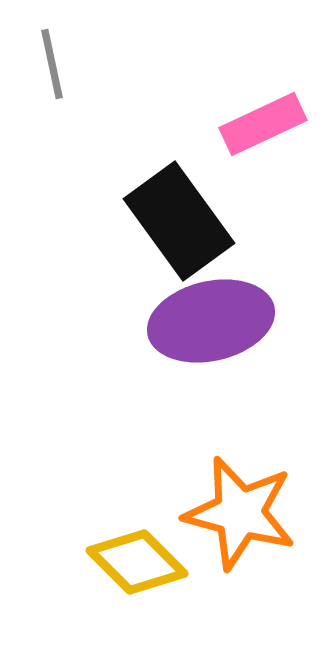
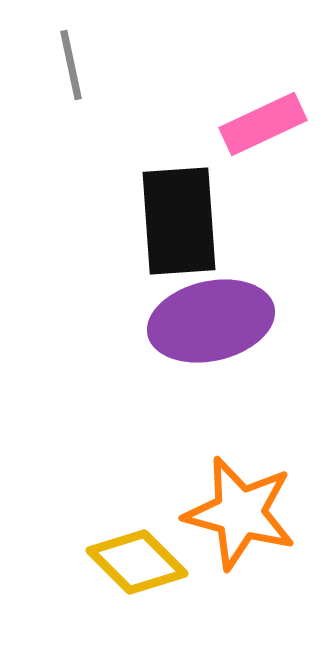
gray line: moved 19 px right, 1 px down
black rectangle: rotated 32 degrees clockwise
